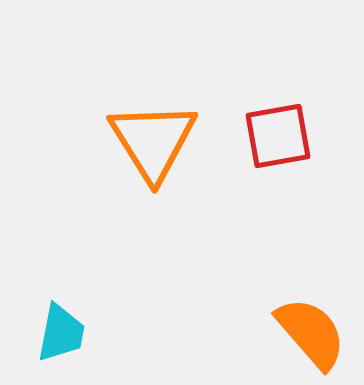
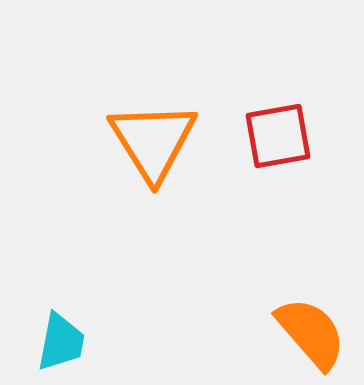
cyan trapezoid: moved 9 px down
